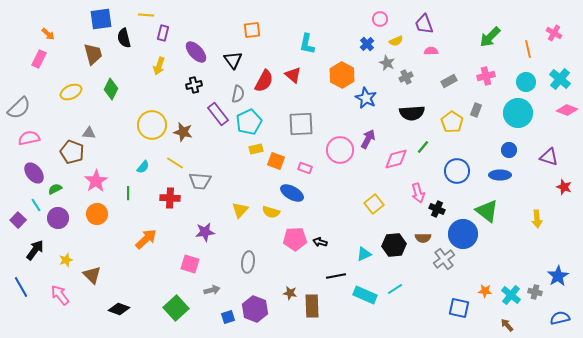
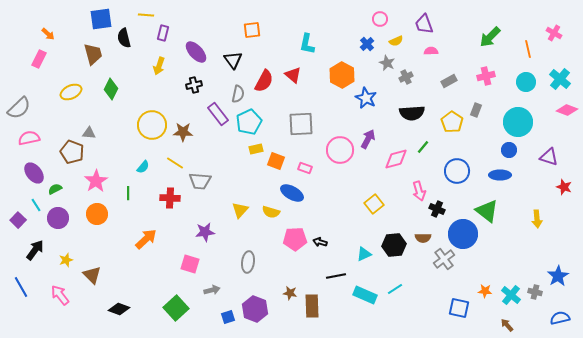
cyan circle at (518, 113): moved 9 px down
brown star at (183, 132): rotated 12 degrees counterclockwise
pink arrow at (418, 193): moved 1 px right, 2 px up
